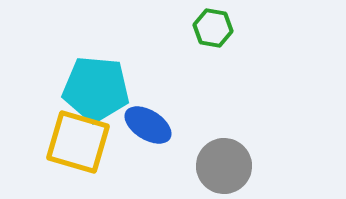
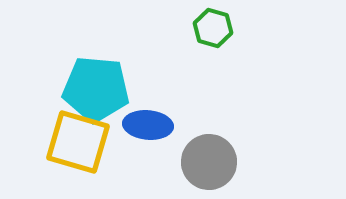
green hexagon: rotated 6 degrees clockwise
blue ellipse: rotated 27 degrees counterclockwise
gray circle: moved 15 px left, 4 px up
